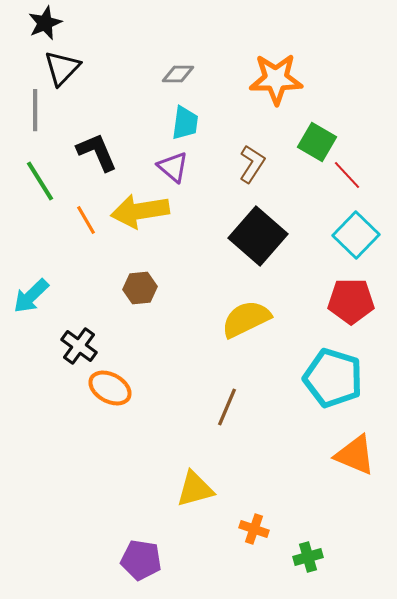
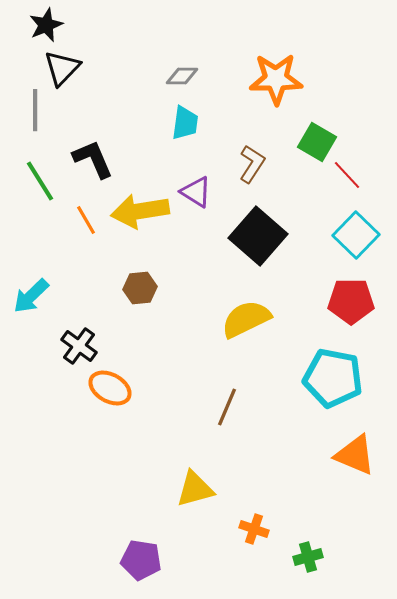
black star: moved 1 px right, 2 px down
gray diamond: moved 4 px right, 2 px down
black L-shape: moved 4 px left, 7 px down
purple triangle: moved 23 px right, 25 px down; rotated 8 degrees counterclockwise
cyan pentagon: rotated 6 degrees counterclockwise
